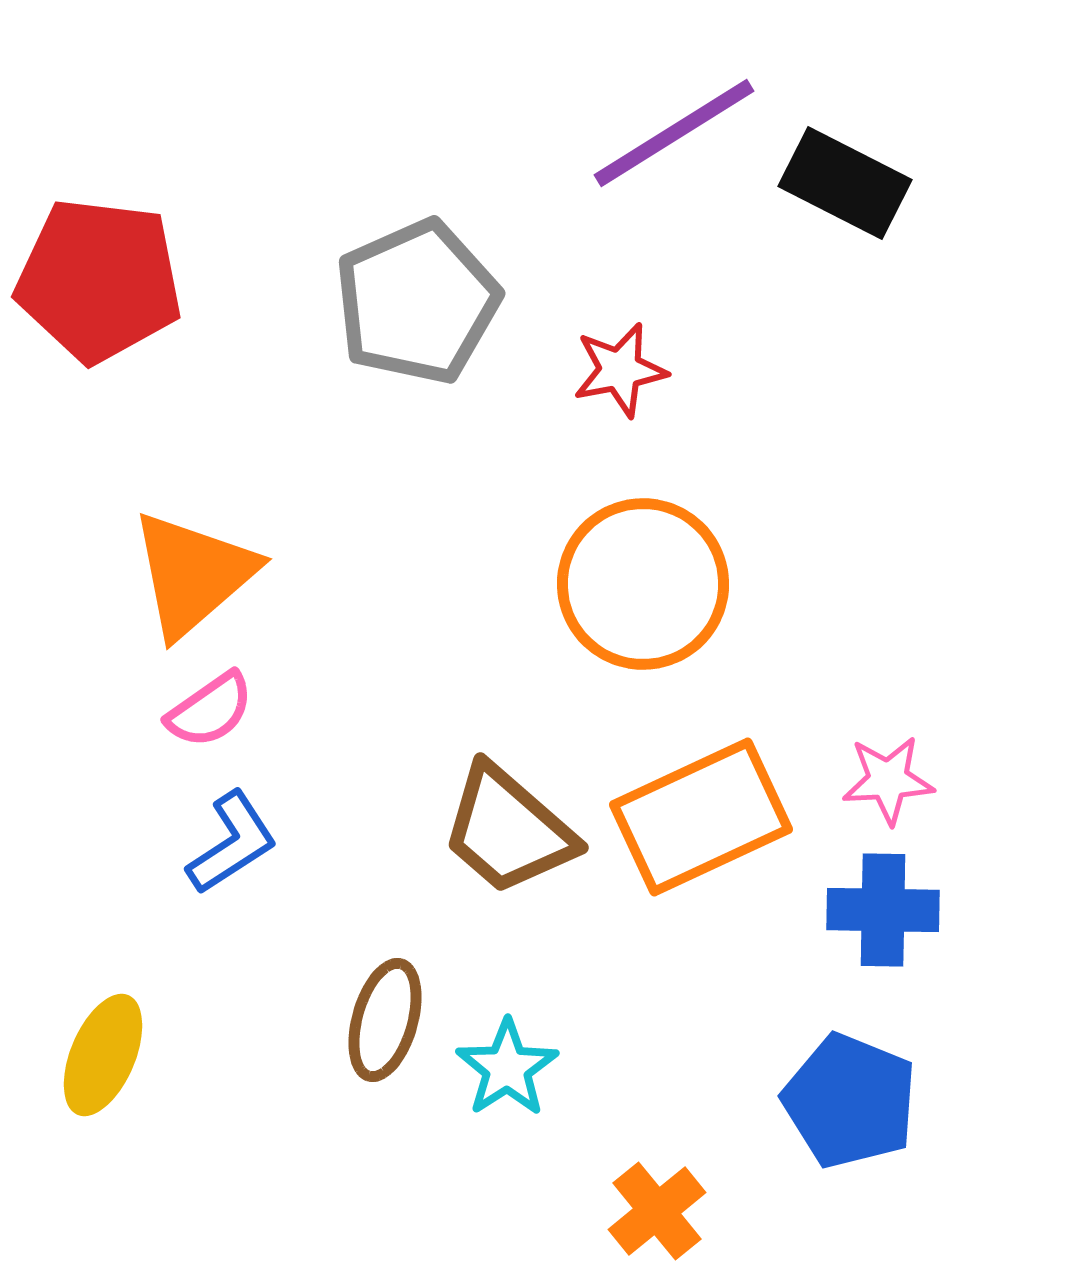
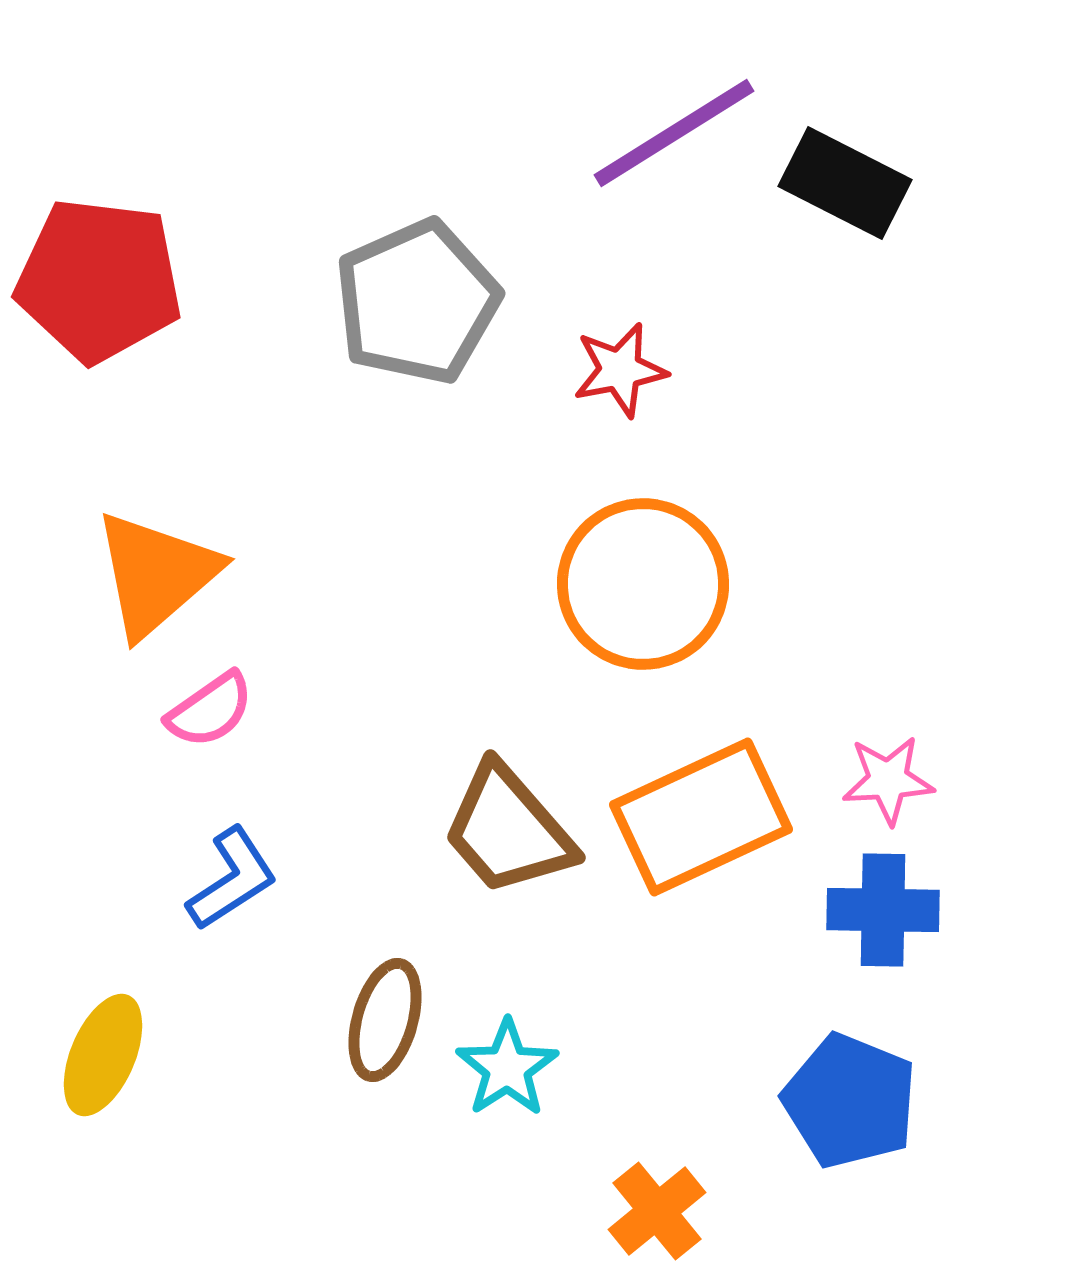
orange triangle: moved 37 px left
brown trapezoid: rotated 8 degrees clockwise
blue L-shape: moved 36 px down
